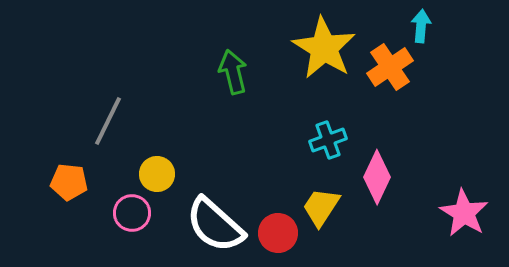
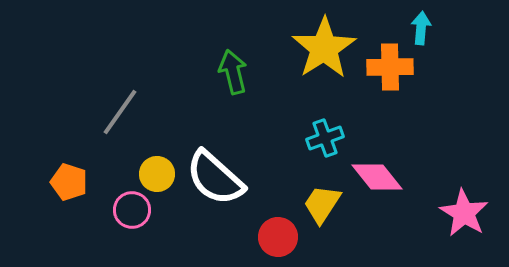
cyan arrow: moved 2 px down
yellow star: rotated 8 degrees clockwise
orange cross: rotated 33 degrees clockwise
gray line: moved 12 px right, 9 px up; rotated 9 degrees clockwise
cyan cross: moved 3 px left, 2 px up
pink diamond: rotated 64 degrees counterclockwise
orange pentagon: rotated 12 degrees clockwise
yellow trapezoid: moved 1 px right, 3 px up
pink circle: moved 3 px up
white semicircle: moved 47 px up
red circle: moved 4 px down
